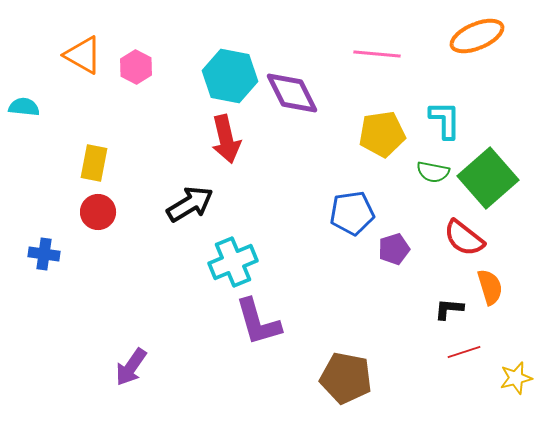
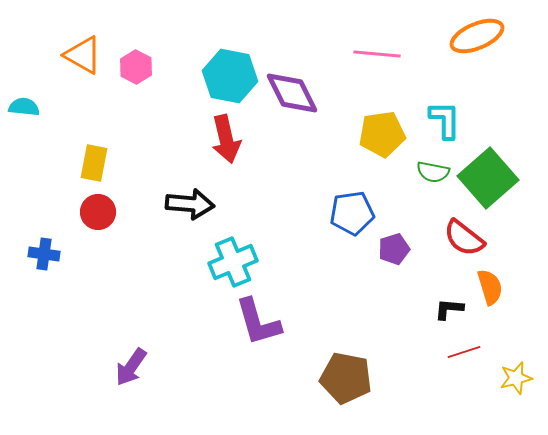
black arrow: rotated 36 degrees clockwise
